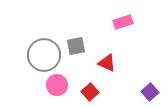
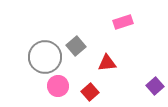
gray square: rotated 30 degrees counterclockwise
gray circle: moved 1 px right, 2 px down
red triangle: rotated 30 degrees counterclockwise
pink circle: moved 1 px right, 1 px down
purple square: moved 5 px right, 6 px up
